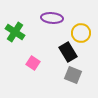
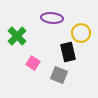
green cross: moved 2 px right, 4 px down; rotated 12 degrees clockwise
black rectangle: rotated 18 degrees clockwise
gray square: moved 14 px left
